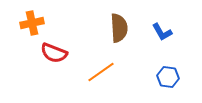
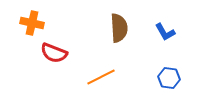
orange cross: rotated 25 degrees clockwise
blue L-shape: moved 3 px right
orange line: moved 5 px down; rotated 8 degrees clockwise
blue hexagon: moved 1 px right, 1 px down
